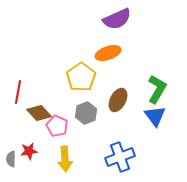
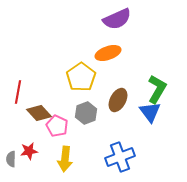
blue triangle: moved 5 px left, 4 px up
yellow arrow: rotated 10 degrees clockwise
